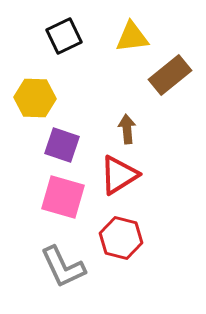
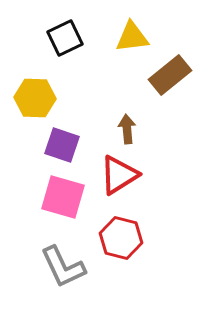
black square: moved 1 px right, 2 px down
